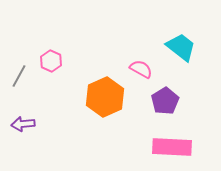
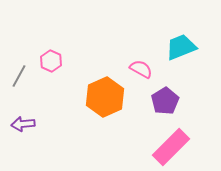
cyan trapezoid: rotated 60 degrees counterclockwise
pink rectangle: moved 1 px left; rotated 48 degrees counterclockwise
